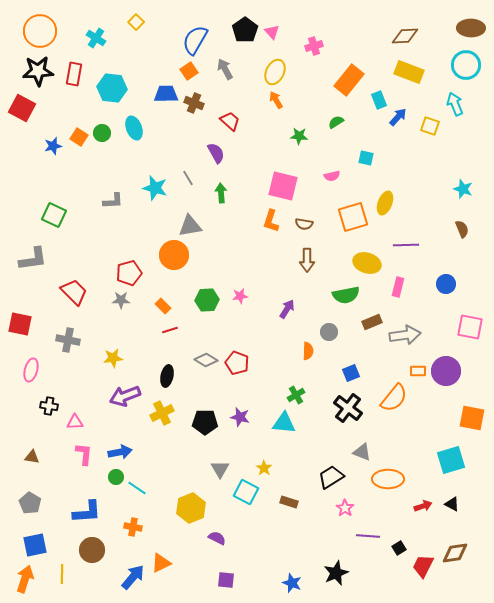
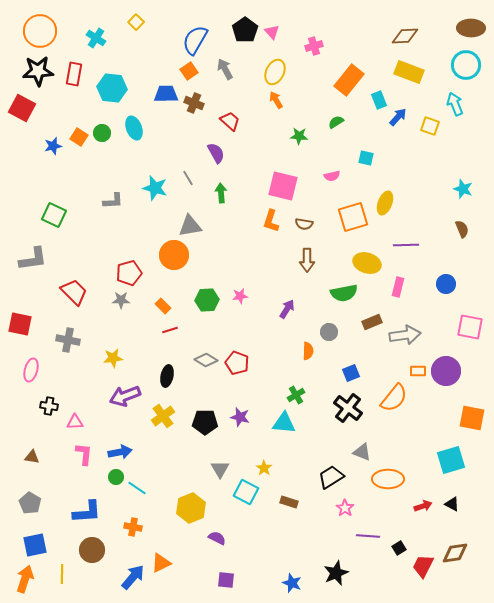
green semicircle at (346, 295): moved 2 px left, 2 px up
yellow cross at (162, 413): moved 1 px right, 3 px down; rotated 10 degrees counterclockwise
